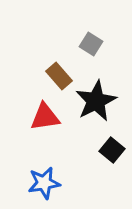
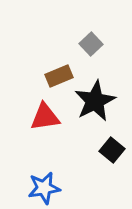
gray square: rotated 15 degrees clockwise
brown rectangle: rotated 72 degrees counterclockwise
black star: moved 1 px left
blue star: moved 5 px down
